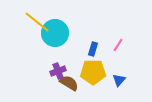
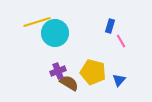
yellow line: rotated 56 degrees counterclockwise
pink line: moved 3 px right, 4 px up; rotated 64 degrees counterclockwise
blue rectangle: moved 17 px right, 23 px up
yellow pentagon: rotated 15 degrees clockwise
